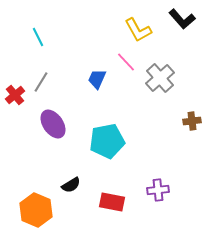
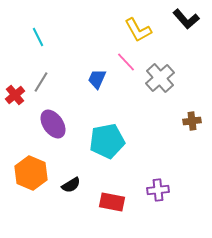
black L-shape: moved 4 px right
orange hexagon: moved 5 px left, 37 px up
